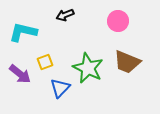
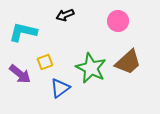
brown trapezoid: moved 1 px right; rotated 64 degrees counterclockwise
green star: moved 3 px right
blue triangle: rotated 10 degrees clockwise
